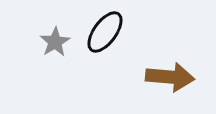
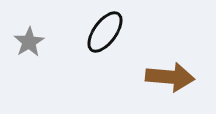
gray star: moved 26 px left
